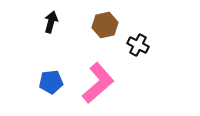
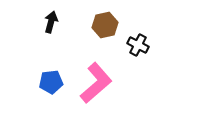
pink L-shape: moved 2 px left
